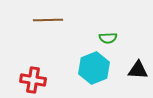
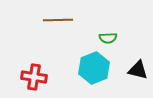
brown line: moved 10 px right
black triangle: rotated 10 degrees clockwise
red cross: moved 1 px right, 3 px up
